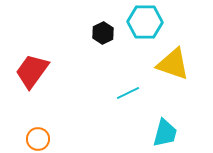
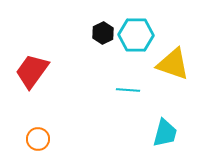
cyan hexagon: moved 9 px left, 13 px down
cyan line: moved 3 px up; rotated 30 degrees clockwise
